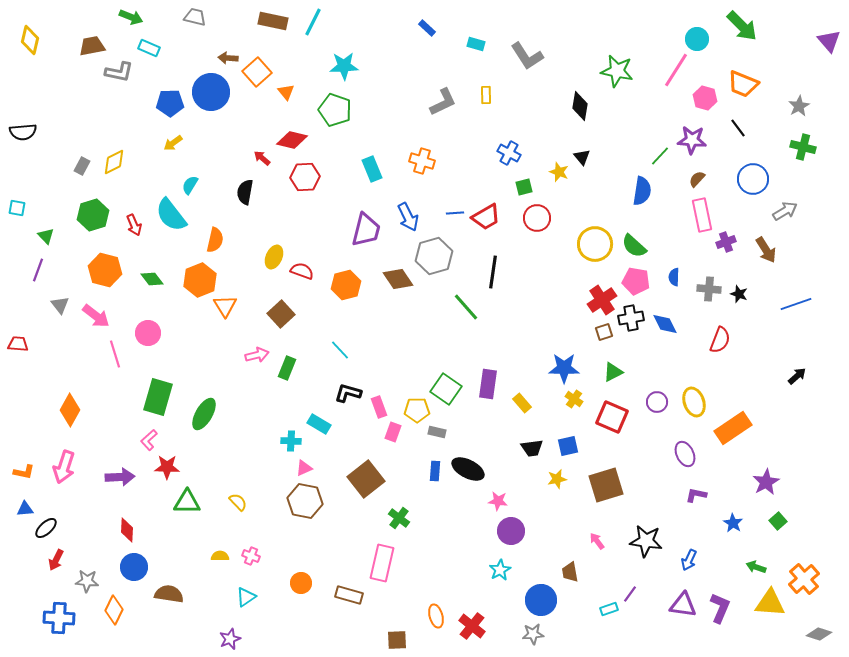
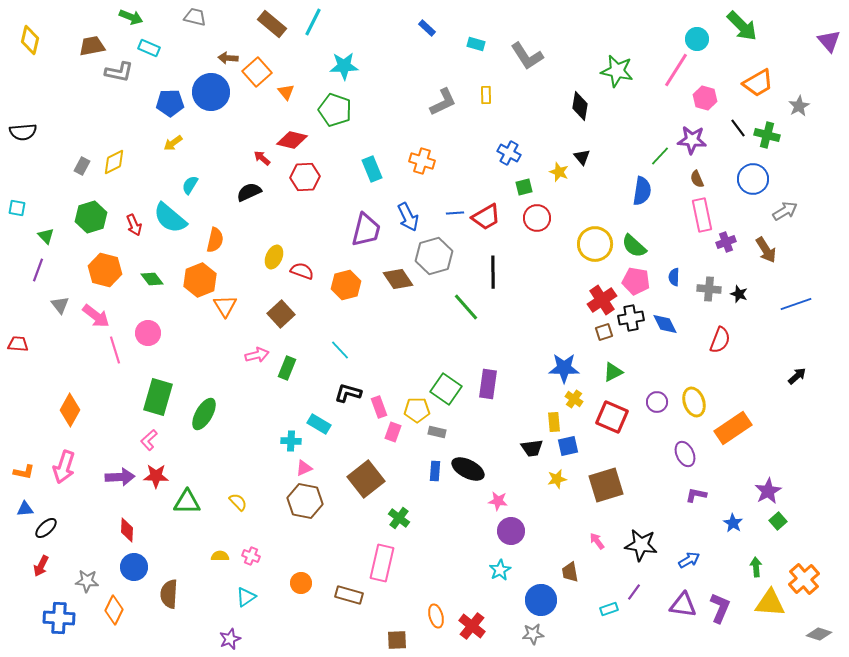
brown rectangle at (273, 21): moved 1 px left, 3 px down; rotated 28 degrees clockwise
orange trapezoid at (743, 84): moved 15 px right, 1 px up; rotated 52 degrees counterclockwise
green cross at (803, 147): moved 36 px left, 12 px up
brown semicircle at (697, 179): rotated 66 degrees counterclockwise
black semicircle at (245, 192): moved 4 px right; rotated 55 degrees clockwise
green hexagon at (93, 215): moved 2 px left, 2 px down
cyan semicircle at (171, 215): moved 1 px left, 3 px down; rotated 12 degrees counterclockwise
black line at (493, 272): rotated 8 degrees counterclockwise
pink line at (115, 354): moved 4 px up
yellow rectangle at (522, 403): moved 32 px right, 19 px down; rotated 36 degrees clockwise
red star at (167, 467): moved 11 px left, 9 px down
purple star at (766, 482): moved 2 px right, 9 px down
black star at (646, 541): moved 5 px left, 4 px down
red arrow at (56, 560): moved 15 px left, 6 px down
blue arrow at (689, 560): rotated 145 degrees counterclockwise
green arrow at (756, 567): rotated 66 degrees clockwise
brown semicircle at (169, 594): rotated 96 degrees counterclockwise
purple line at (630, 594): moved 4 px right, 2 px up
